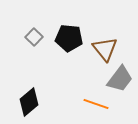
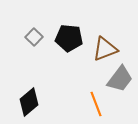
brown triangle: rotated 48 degrees clockwise
orange line: rotated 50 degrees clockwise
